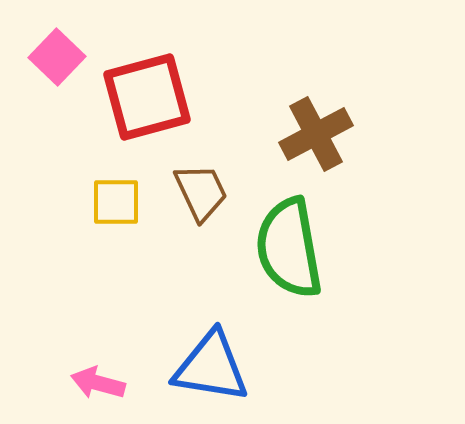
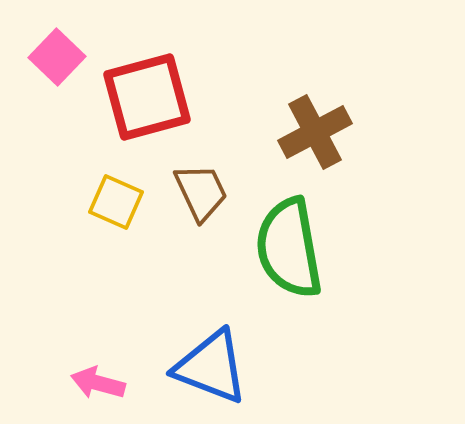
brown cross: moved 1 px left, 2 px up
yellow square: rotated 24 degrees clockwise
blue triangle: rotated 12 degrees clockwise
